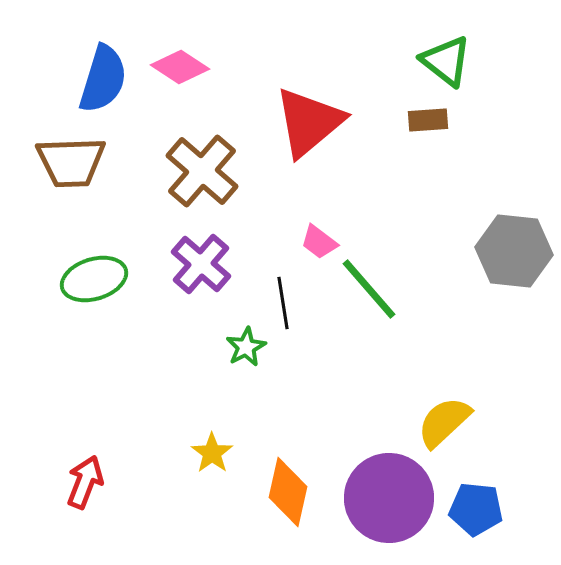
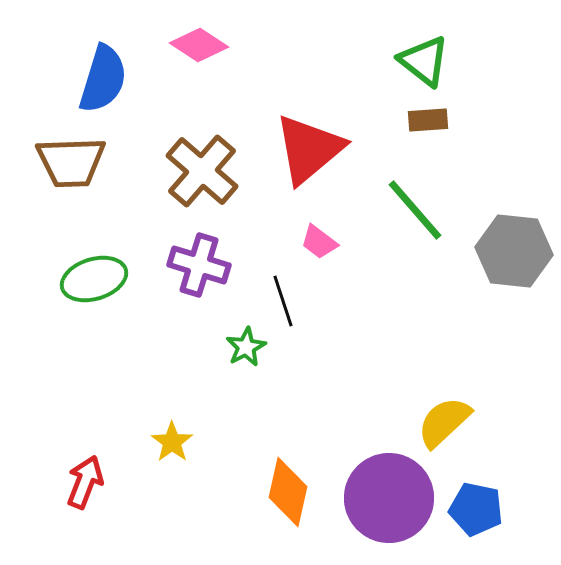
green triangle: moved 22 px left
pink diamond: moved 19 px right, 22 px up
red triangle: moved 27 px down
purple cross: moved 2 px left, 1 px down; rotated 24 degrees counterclockwise
green line: moved 46 px right, 79 px up
black line: moved 2 px up; rotated 9 degrees counterclockwise
yellow star: moved 40 px left, 11 px up
blue pentagon: rotated 6 degrees clockwise
